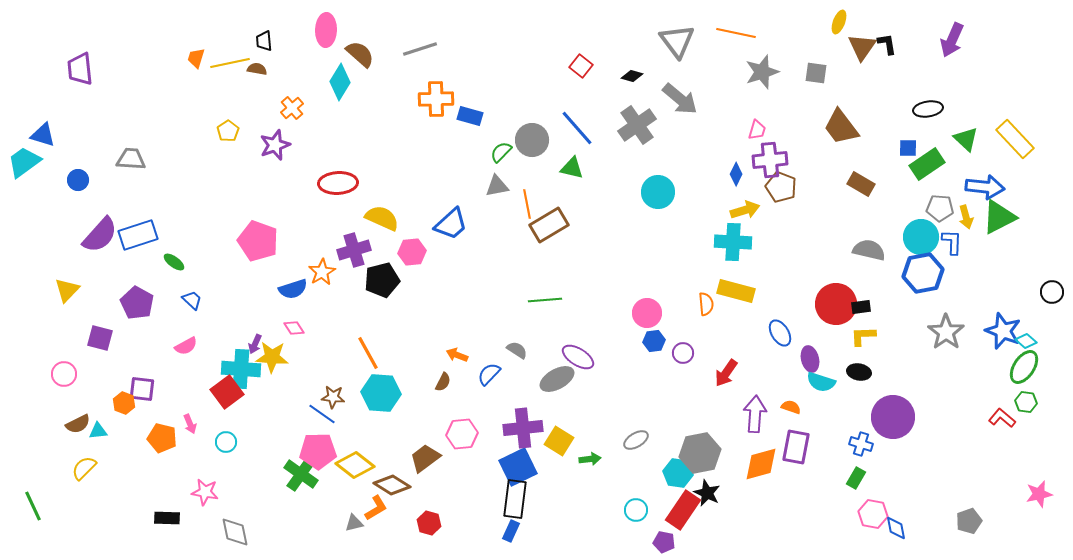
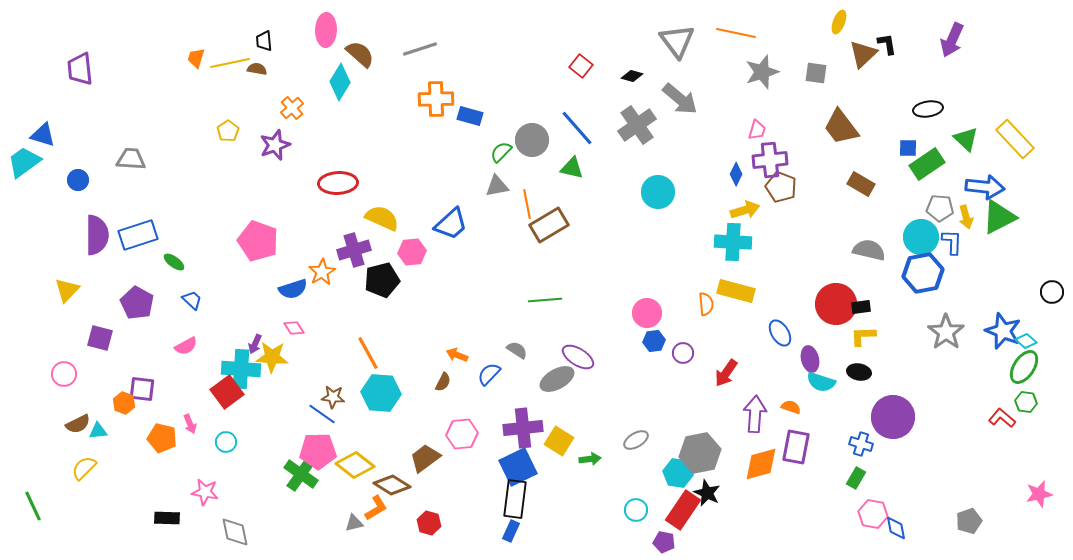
brown triangle at (862, 47): moved 1 px right, 7 px down; rotated 12 degrees clockwise
purple semicircle at (100, 235): moved 3 px left; rotated 42 degrees counterclockwise
